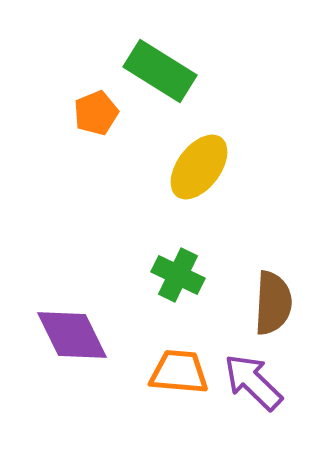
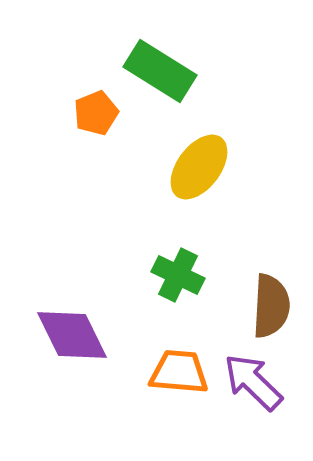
brown semicircle: moved 2 px left, 3 px down
